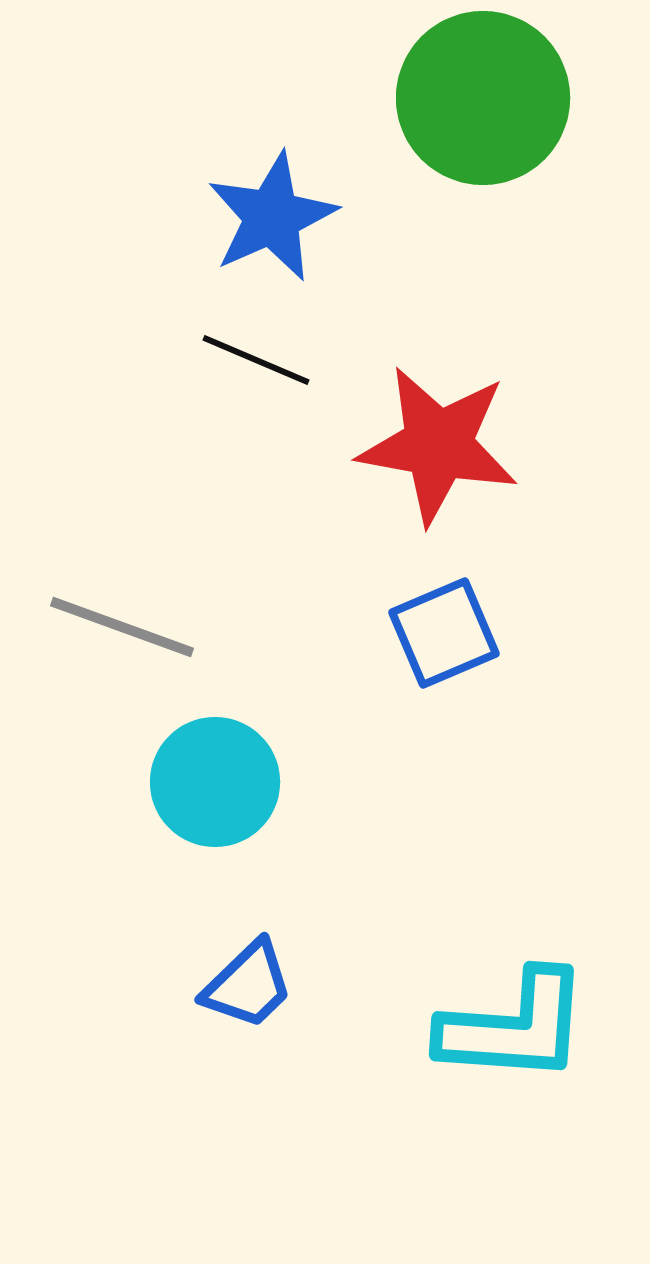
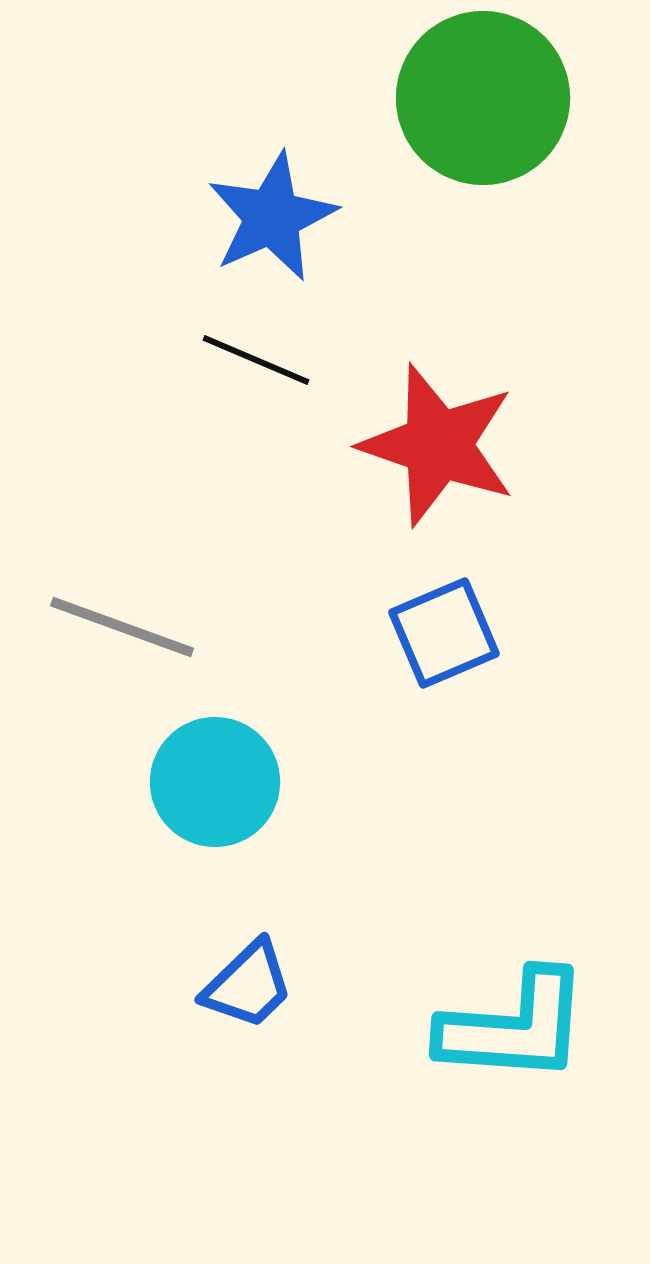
red star: rotated 9 degrees clockwise
